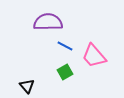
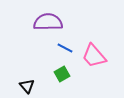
blue line: moved 2 px down
green square: moved 3 px left, 2 px down
